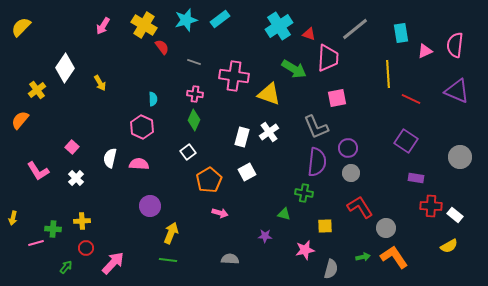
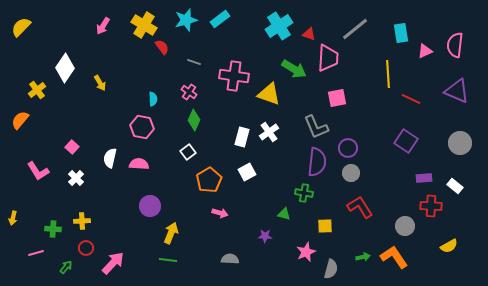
pink cross at (195, 94): moved 6 px left, 2 px up; rotated 28 degrees clockwise
pink hexagon at (142, 127): rotated 15 degrees counterclockwise
gray circle at (460, 157): moved 14 px up
purple rectangle at (416, 178): moved 8 px right; rotated 14 degrees counterclockwise
white rectangle at (455, 215): moved 29 px up
gray circle at (386, 228): moved 19 px right, 2 px up
pink line at (36, 243): moved 10 px down
pink star at (305, 250): moved 1 px right, 2 px down; rotated 12 degrees counterclockwise
